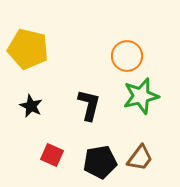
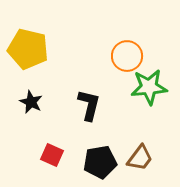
green star: moved 8 px right, 9 px up; rotated 9 degrees clockwise
black star: moved 4 px up
